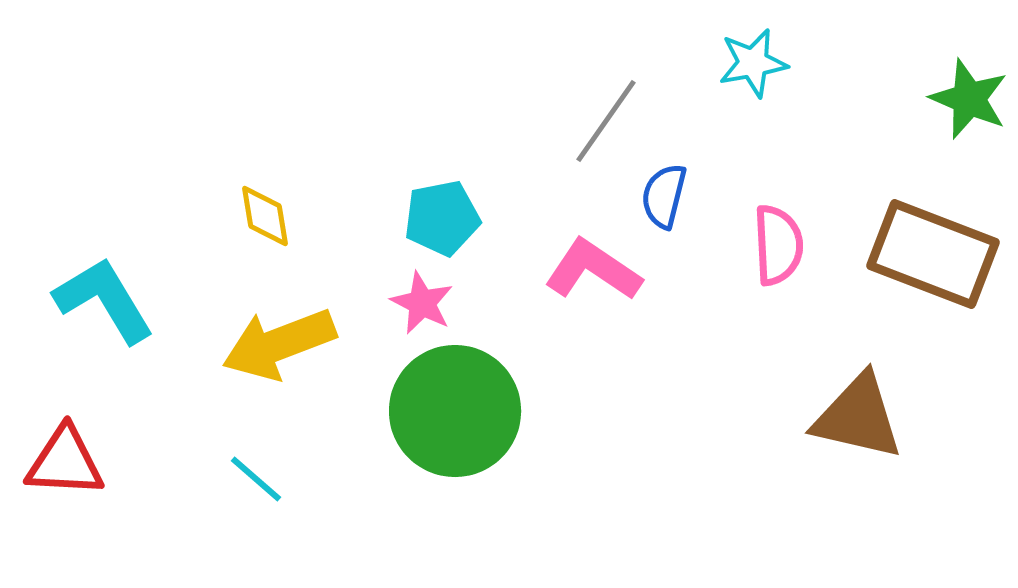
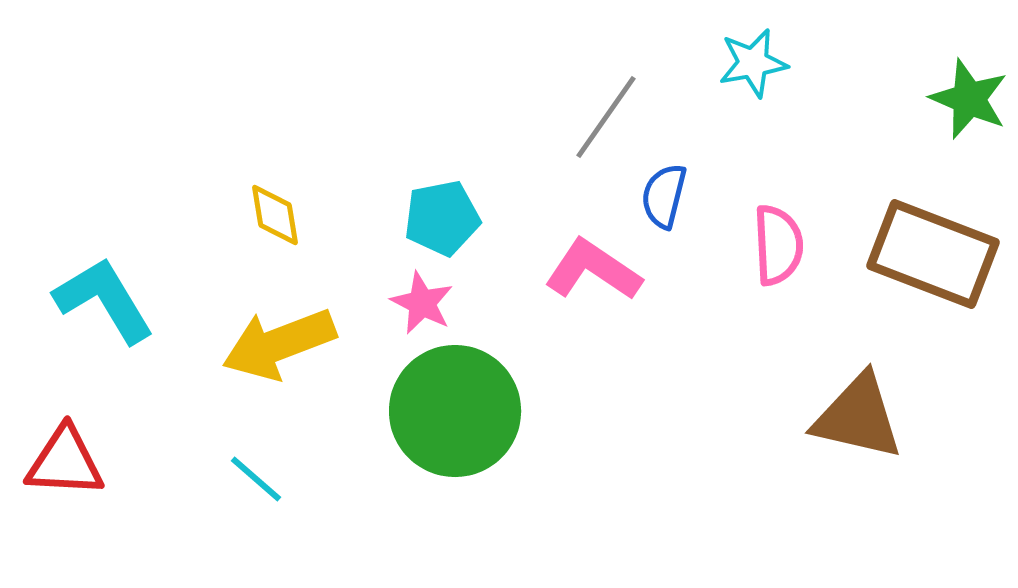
gray line: moved 4 px up
yellow diamond: moved 10 px right, 1 px up
